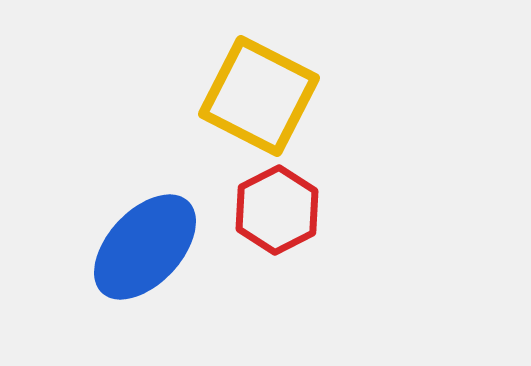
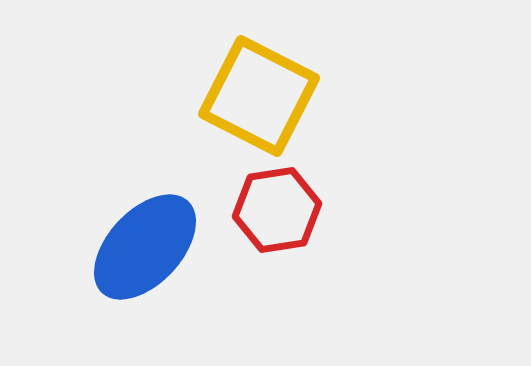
red hexagon: rotated 18 degrees clockwise
